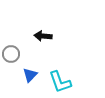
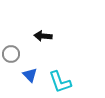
blue triangle: rotated 28 degrees counterclockwise
